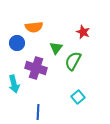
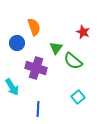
orange semicircle: rotated 102 degrees counterclockwise
green semicircle: rotated 78 degrees counterclockwise
cyan arrow: moved 2 px left, 3 px down; rotated 18 degrees counterclockwise
blue line: moved 3 px up
